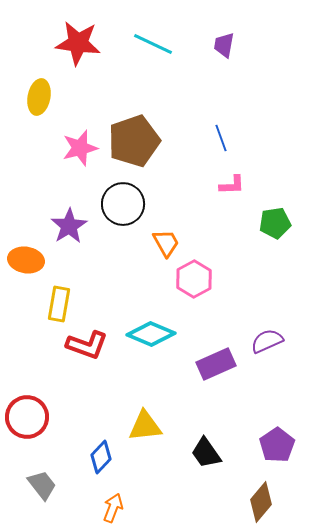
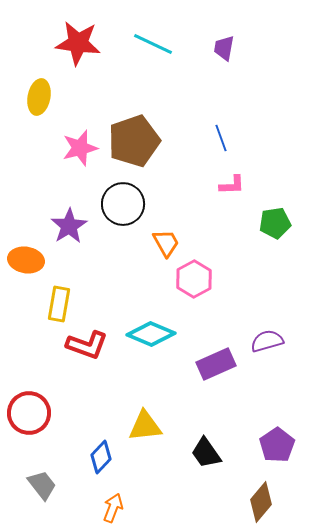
purple trapezoid: moved 3 px down
purple semicircle: rotated 8 degrees clockwise
red circle: moved 2 px right, 4 px up
